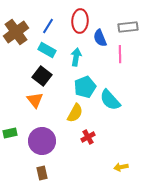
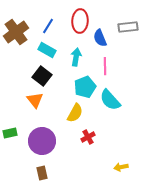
pink line: moved 15 px left, 12 px down
